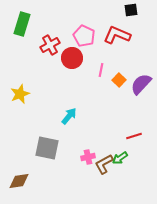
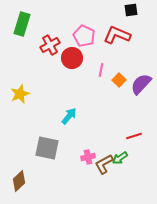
brown diamond: rotated 35 degrees counterclockwise
